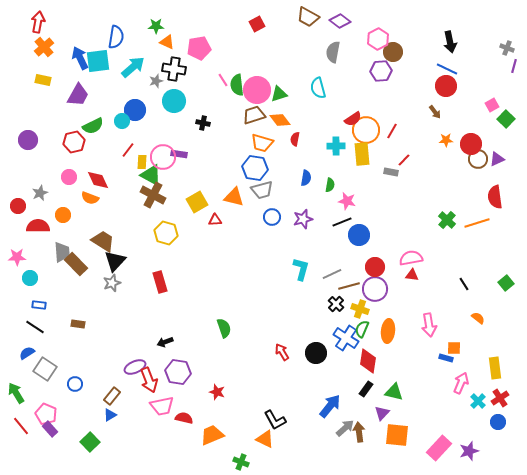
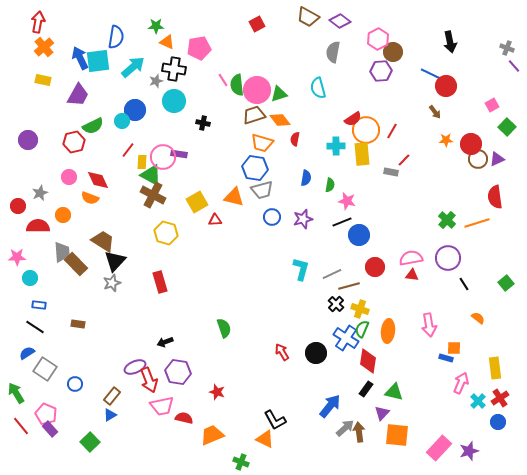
purple line at (514, 66): rotated 56 degrees counterclockwise
blue line at (447, 69): moved 16 px left, 5 px down
green square at (506, 119): moved 1 px right, 8 px down
purple circle at (375, 289): moved 73 px right, 31 px up
